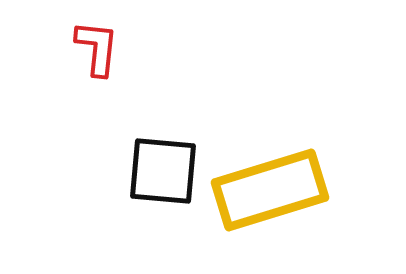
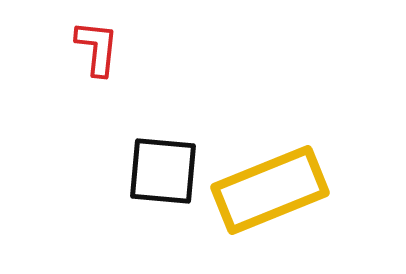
yellow rectangle: rotated 5 degrees counterclockwise
